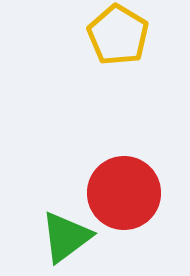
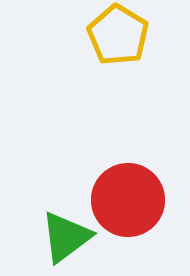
red circle: moved 4 px right, 7 px down
